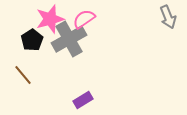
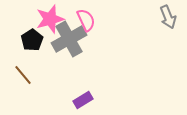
pink semicircle: moved 2 px right, 1 px down; rotated 100 degrees clockwise
